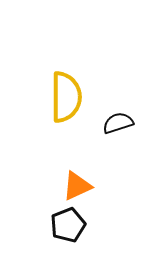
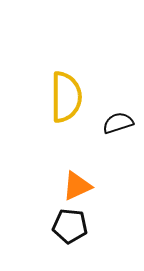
black pentagon: moved 2 px right, 1 px down; rotated 28 degrees clockwise
